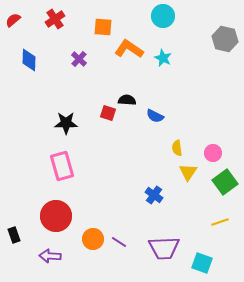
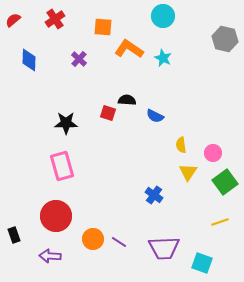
yellow semicircle: moved 4 px right, 3 px up
